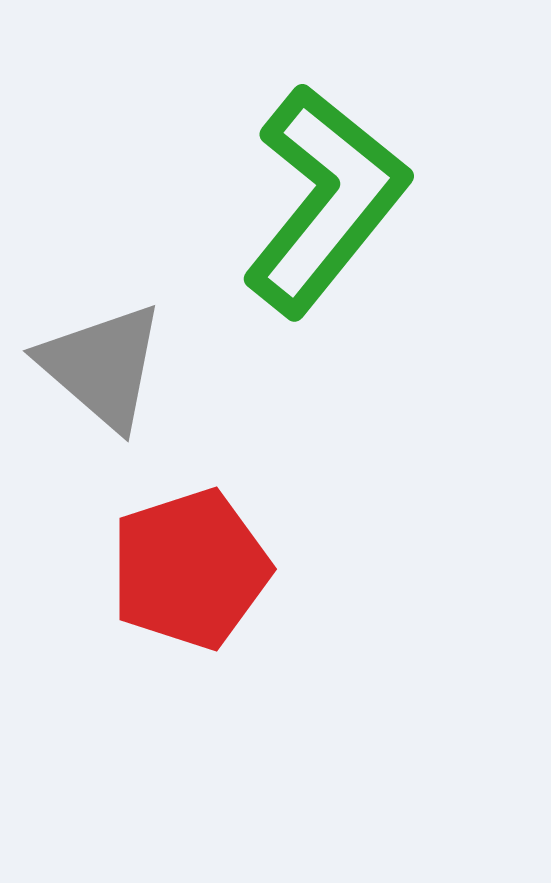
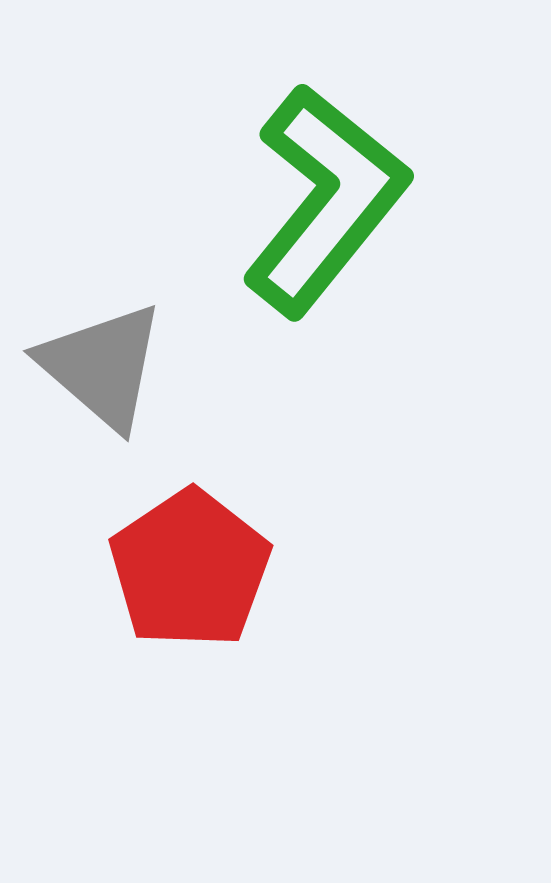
red pentagon: rotated 16 degrees counterclockwise
